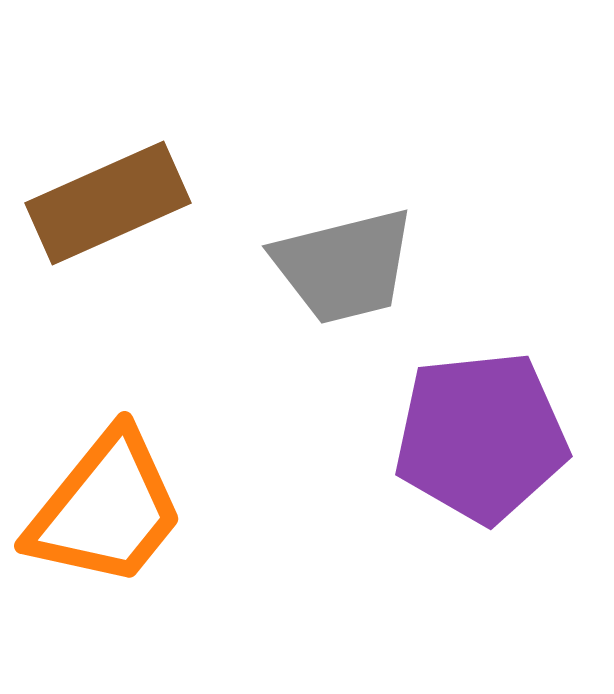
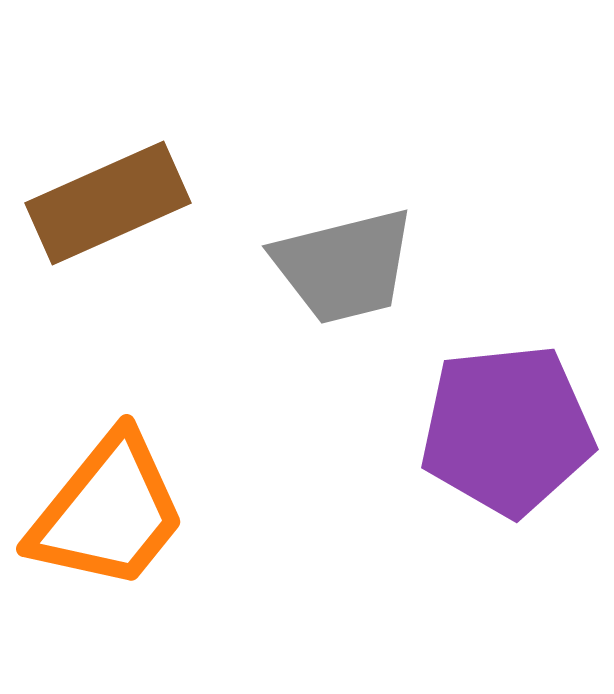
purple pentagon: moved 26 px right, 7 px up
orange trapezoid: moved 2 px right, 3 px down
